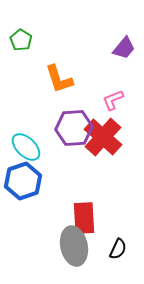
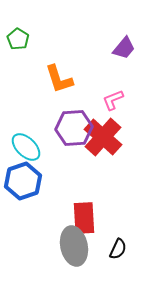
green pentagon: moved 3 px left, 1 px up
